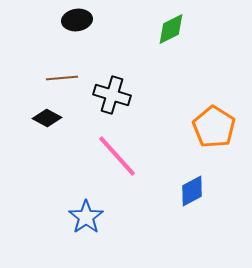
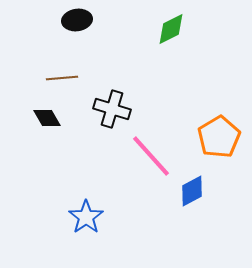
black cross: moved 14 px down
black diamond: rotated 32 degrees clockwise
orange pentagon: moved 5 px right, 10 px down; rotated 9 degrees clockwise
pink line: moved 34 px right
